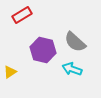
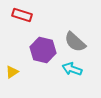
red rectangle: rotated 48 degrees clockwise
yellow triangle: moved 2 px right
